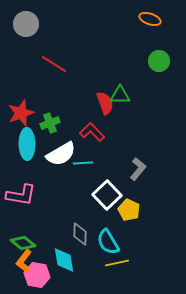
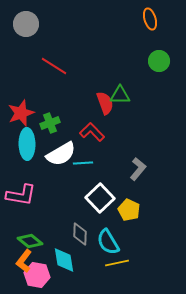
orange ellipse: rotated 55 degrees clockwise
red line: moved 2 px down
white square: moved 7 px left, 3 px down
green diamond: moved 7 px right, 2 px up
